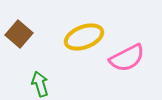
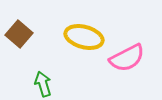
yellow ellipse: rotated 36 degrees clockwise
green arrow: moved 3 px right
